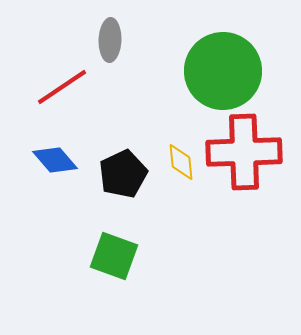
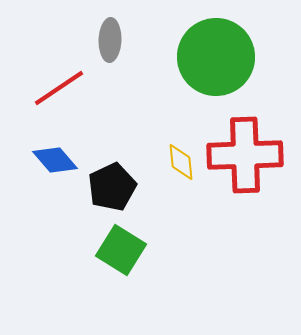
green circle: moved 7 px left, 14 px up
red line: moved 3 px left, 1 px down
red cross: moved 1 px right, 3 px down
black pentagon: moved 11 px left, 13 px down
green square: moved 7 px right, 6 px up; rotated 12 degrees clockwise
